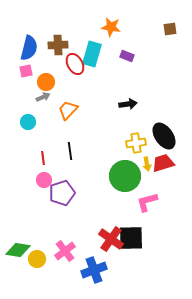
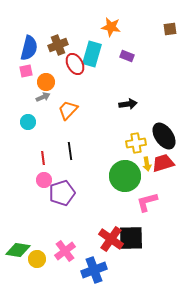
brown cross: rotated 18 degrees counterclockwise
